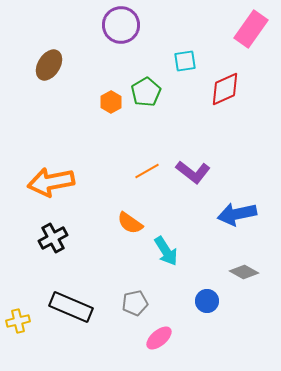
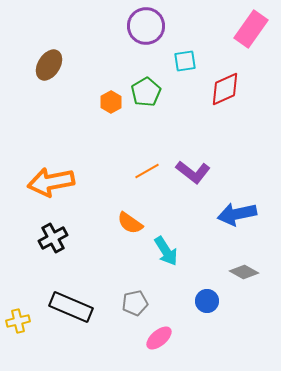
purple circle: moved 25 px right, 1 px down
